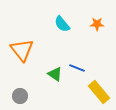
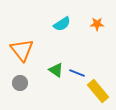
cyan semicircle: rotated 84 degrees counterclockwise
blue line: moved 5 px down
green triangle: moved 1 px right, 4 px up
yellow rectangle: moved 1 px left, 1 px up
gray circle: moved 13 px up
